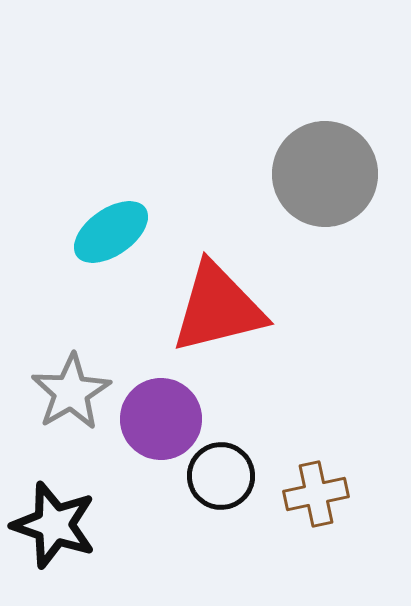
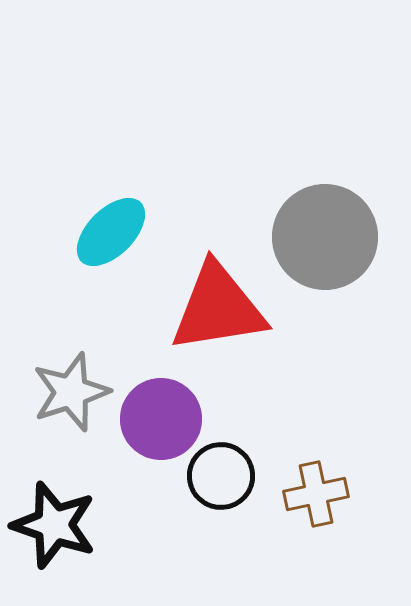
gray circle: moved 63 px down
cyan ellipse: rotated 10 degrees counterclockwise
red triangle: rotated 5 degrees clockwise
gray star: rotated 12 degrees clockwise
